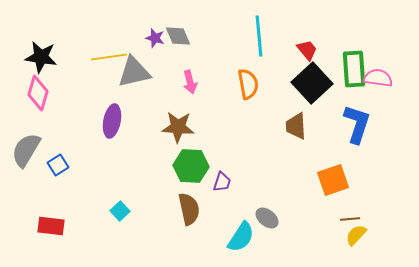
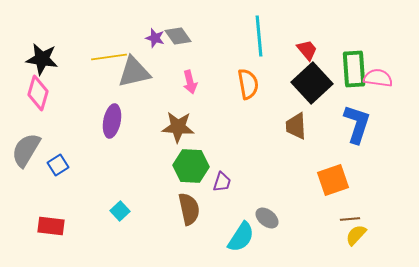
gray diamond: rotated 12 degrees counterclockwise
black star: moved 1 px right, 2 px down
